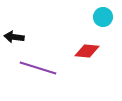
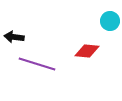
cyan circle: moved 7 px right, 4 px down
purple line: moved 1 px left, 4 px up
